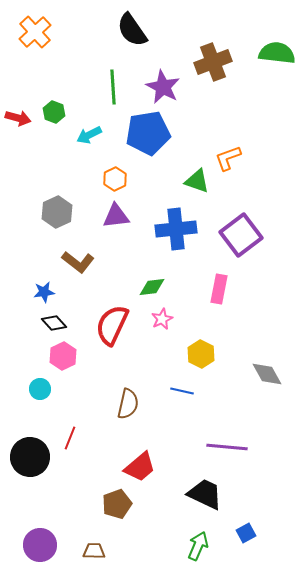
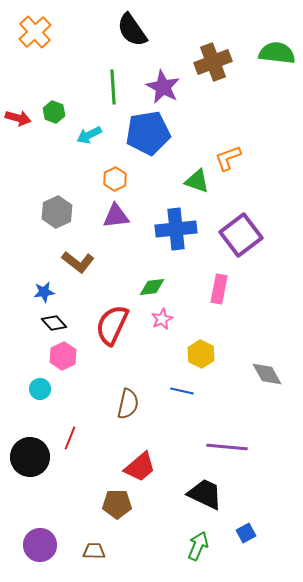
brown pentagon: rotated 20 degrees clockwise
